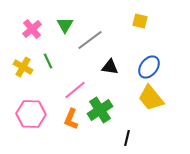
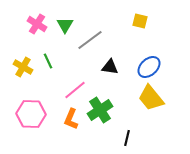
pink cross: moved 5 px right, 5 px up; rotated 18 degrees counterclockwise
blue ellipse: rotated 10 degrees clockwise
